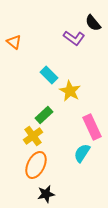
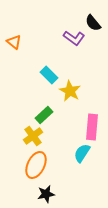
pink rectangle: rotated 30 degrees clockwise
